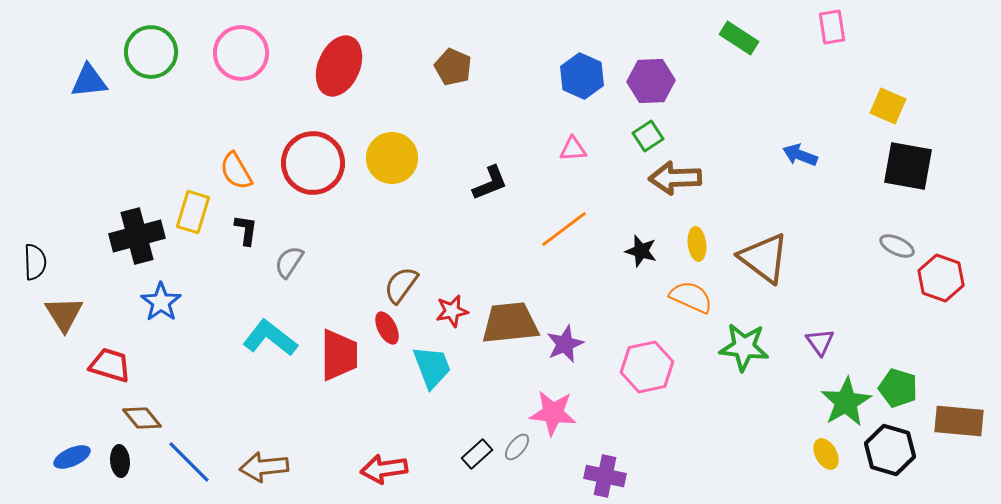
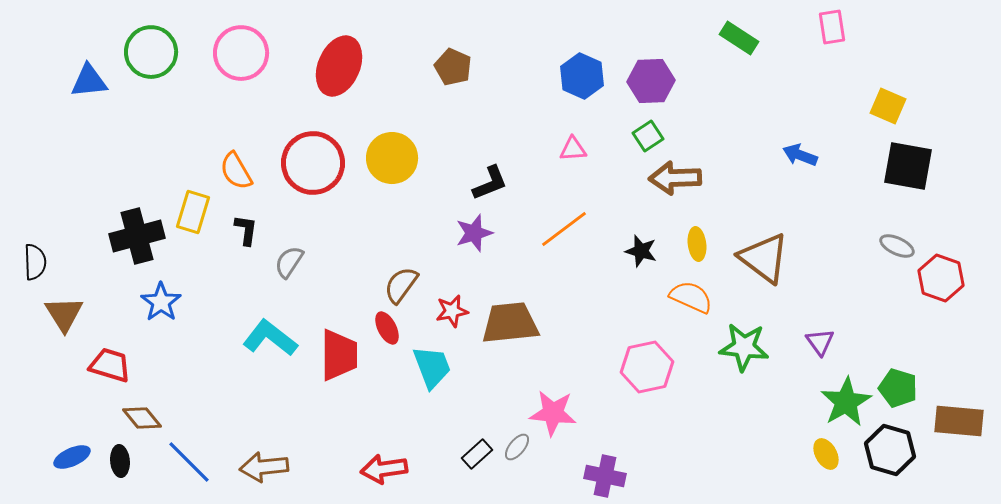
purple star at (565, 344): moved 91 px left, 111 px up; rotated 6 degrees clockwise
